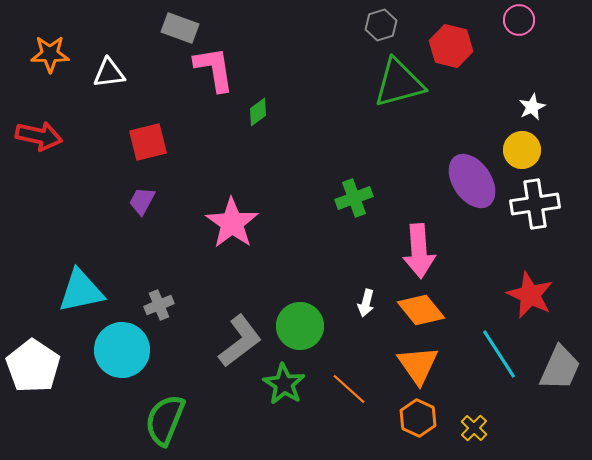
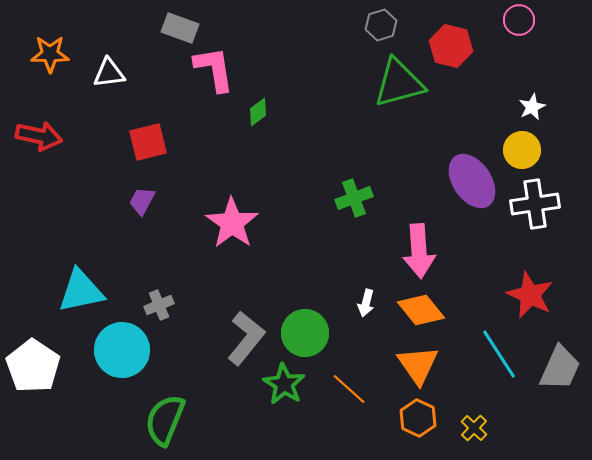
green circle: moved 5 px right, 7 px down
gray L-shape: moved 6 px right, 3 px up; rotated 14 degrees counterclockwise
